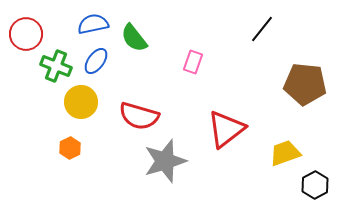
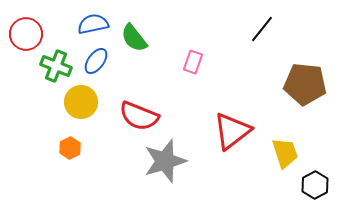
red semicircle: rotated 6 degrees clockwise
red triangle: moved 6 px right, 2 px down
yellow trapezoid: rotated 92 degrees clockwise
